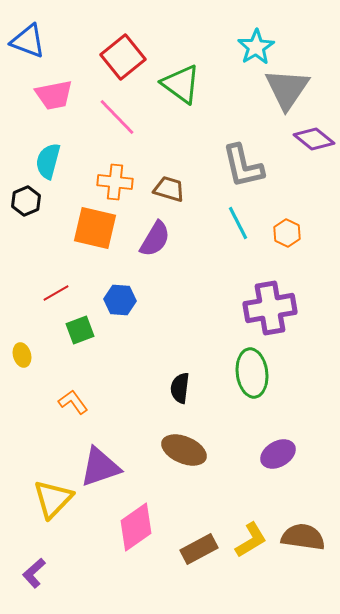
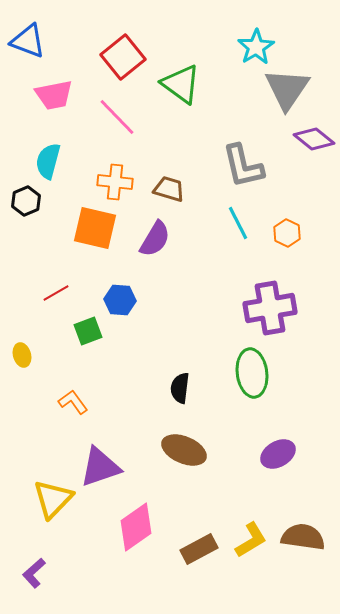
green square: moved 8 px right, 1 px down
